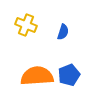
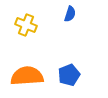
blue semicircle: moved 7 px right, 18 px up
orange semicircle: moved 10 px left
